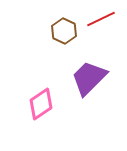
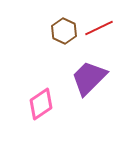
red line: moved 2 px left, 9 px down
